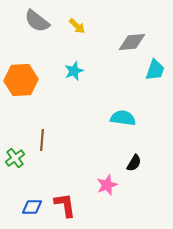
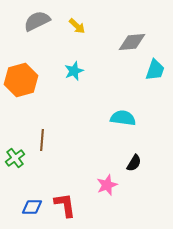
gray semicircle: rotated 116 degrees clockwise
orange hexagon: rotated 12 degrees counterclockwise
